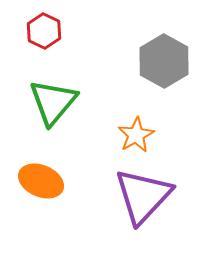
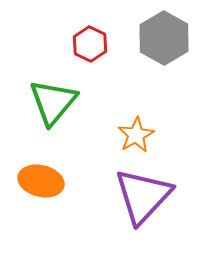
red hexagon: moved 46 px right, 13 px down
gray hexagon: moved 23 px up
orange ellipse: rotated 9 degrees counterclockwise
